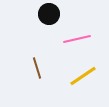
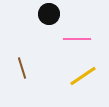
pink line: rotated 12 degrees clockwise
brown line: moved 15 px left
